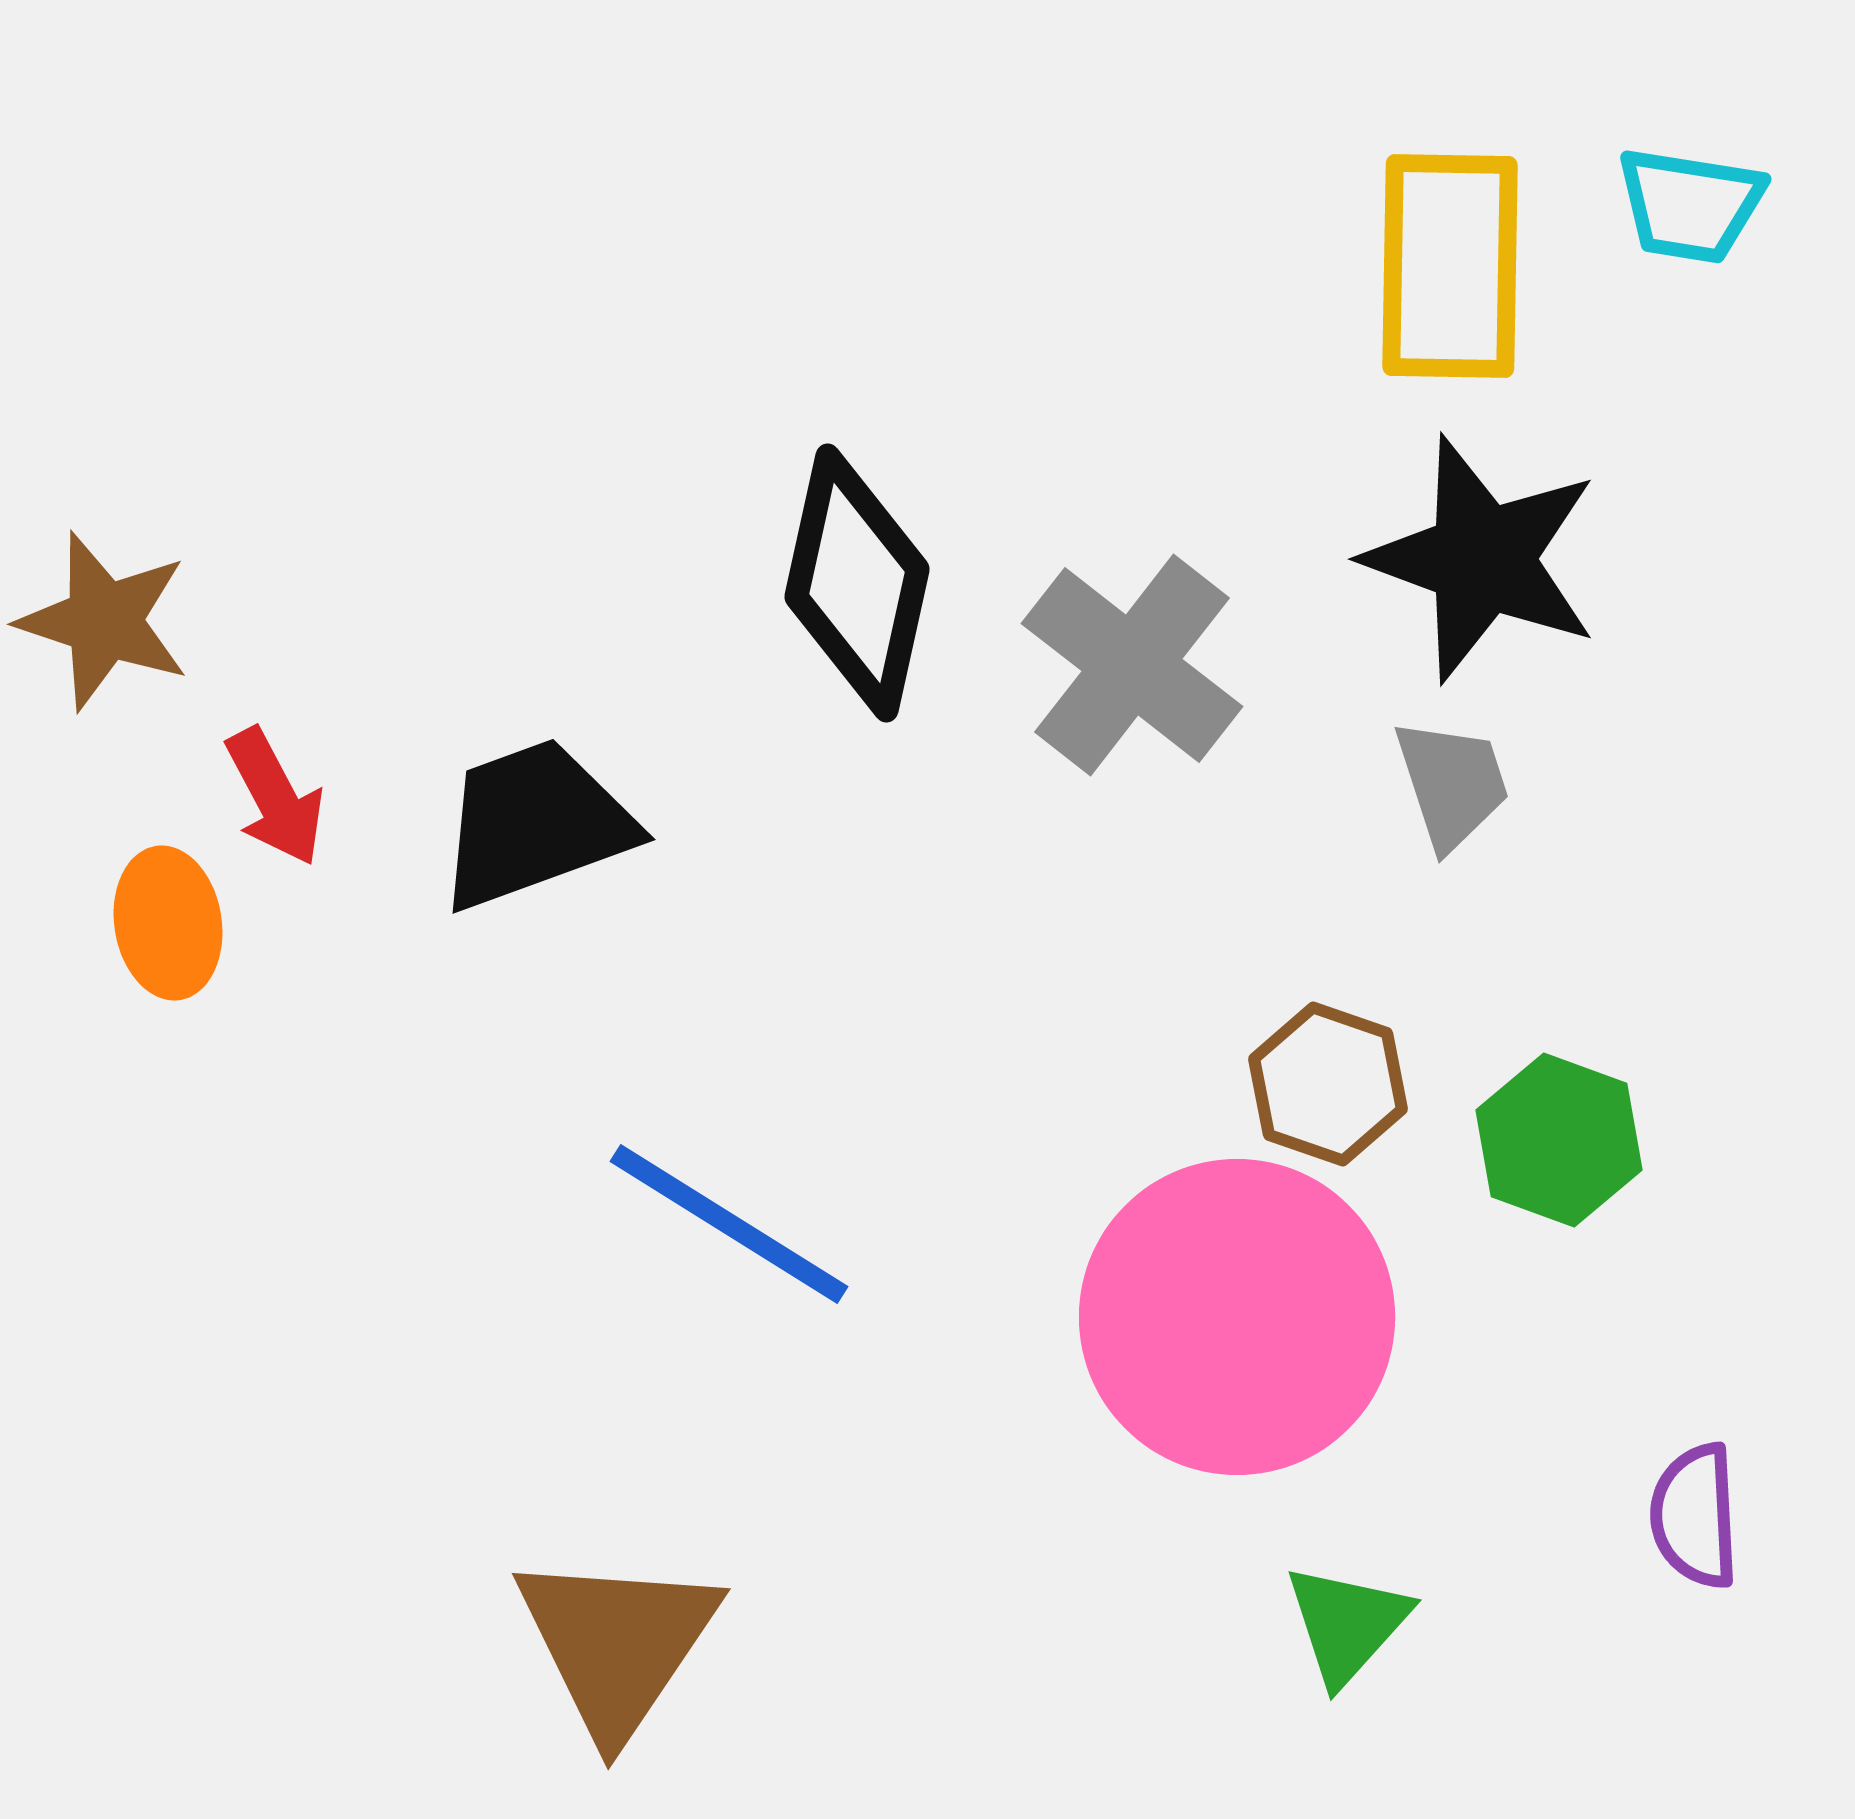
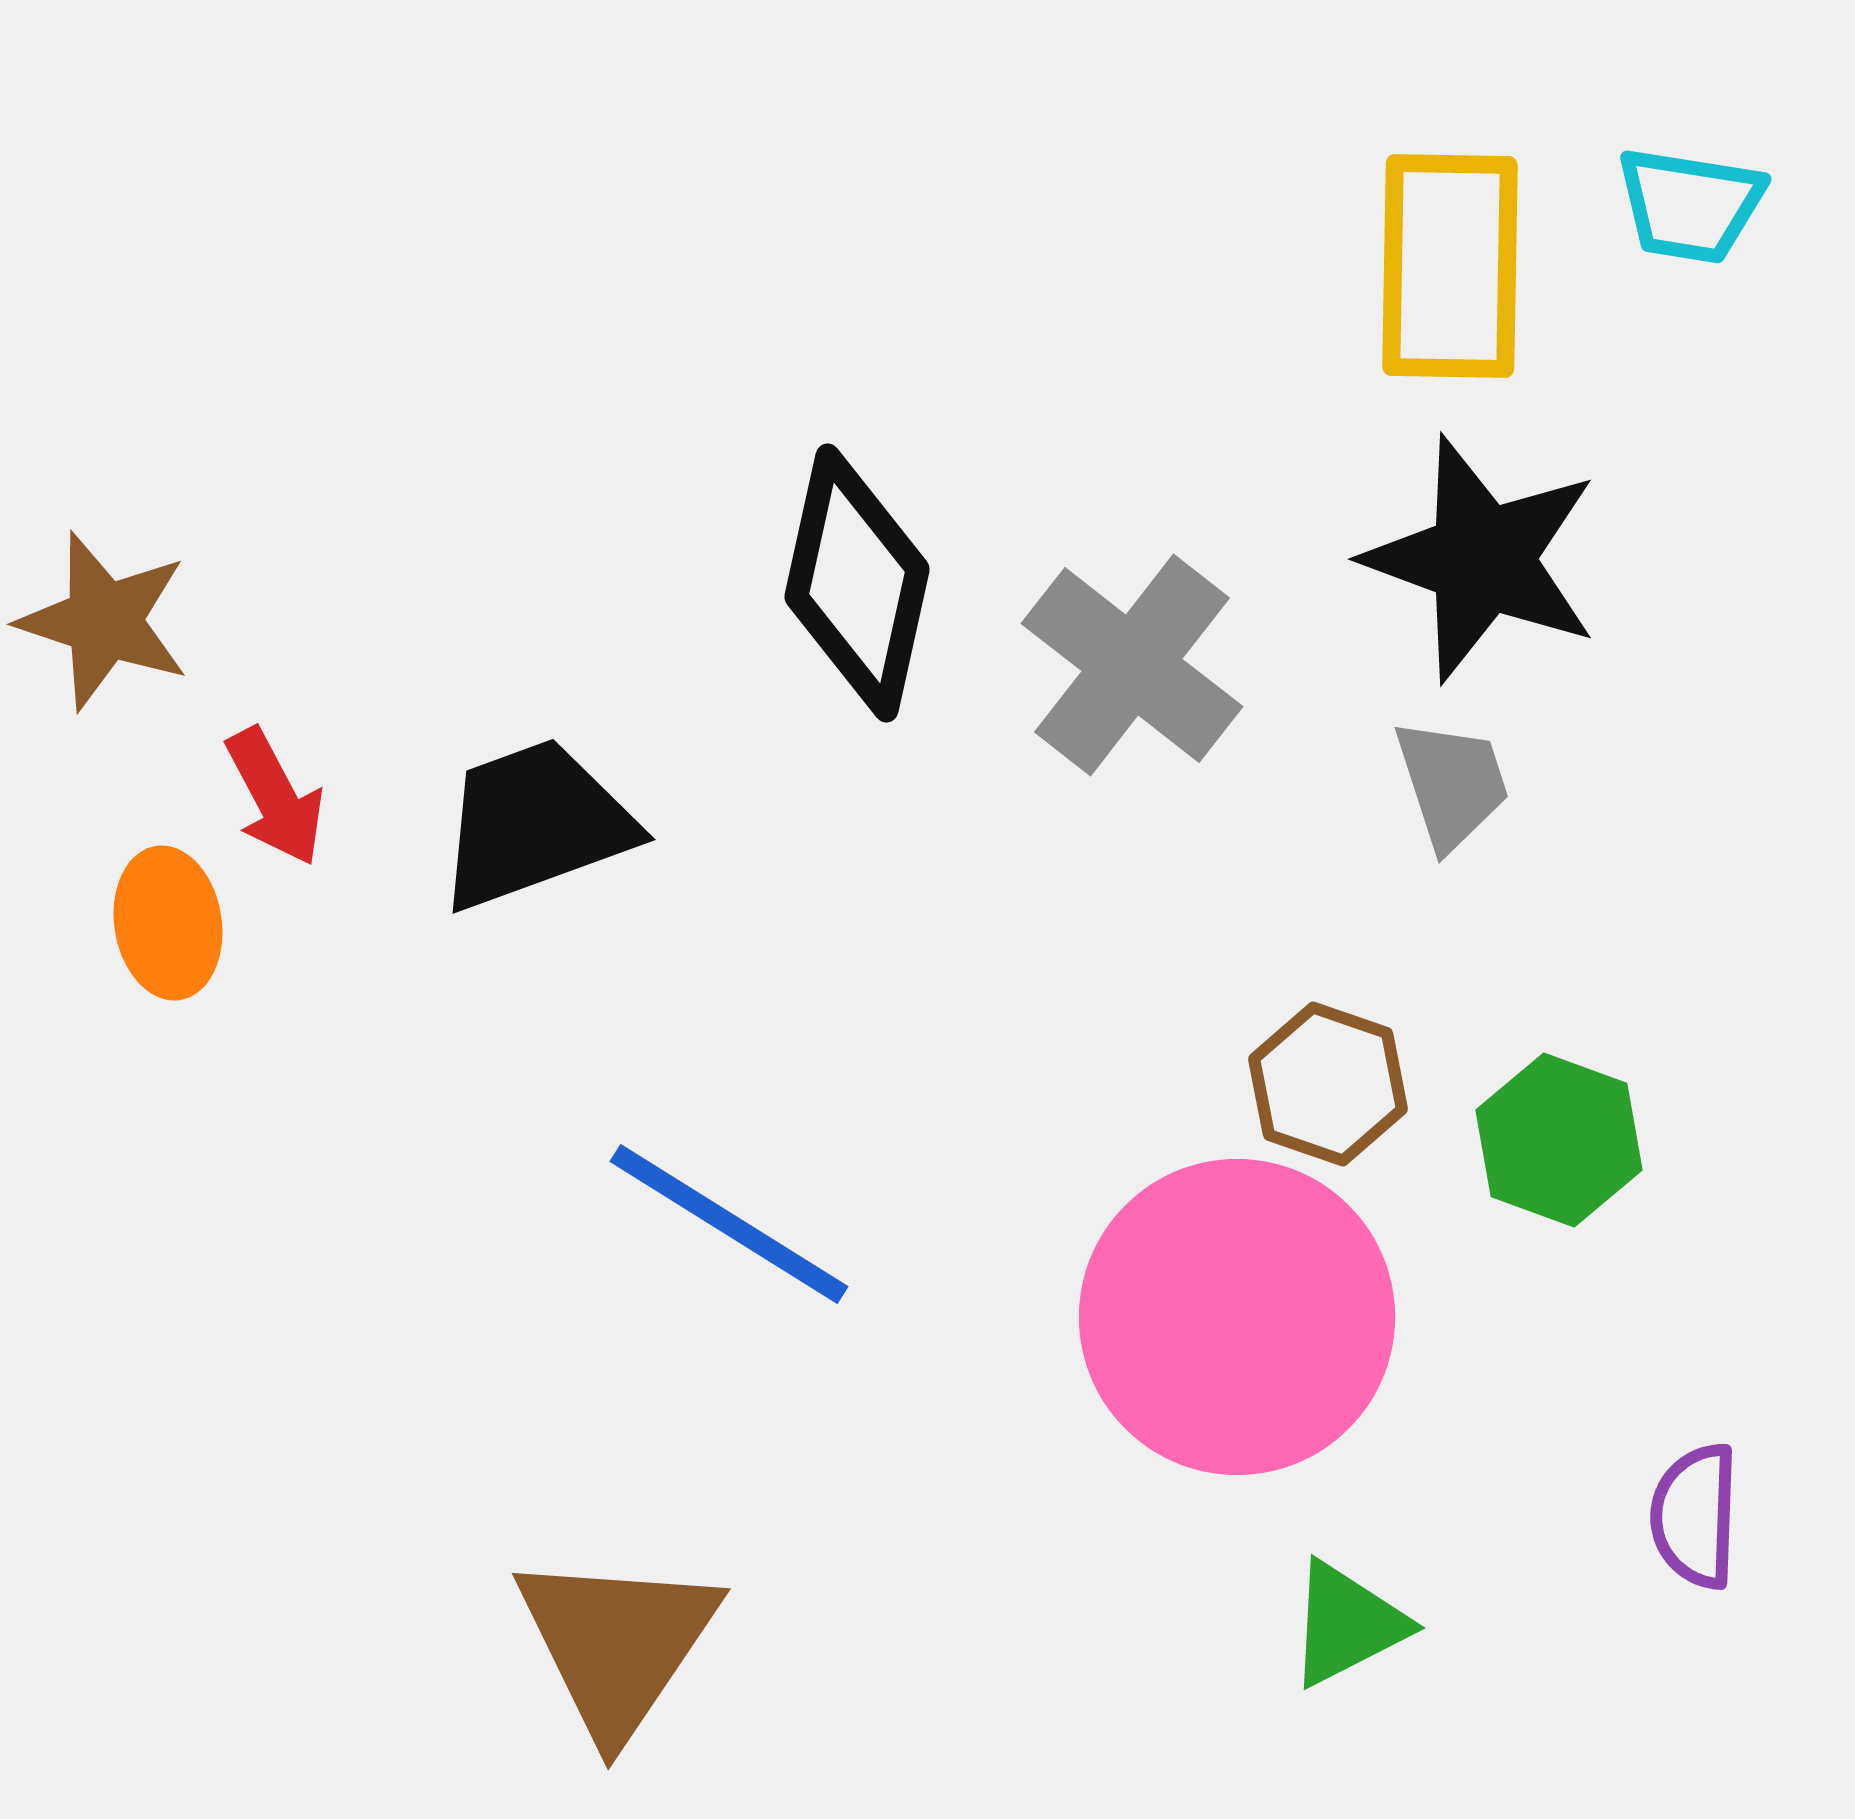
purple semicircle: rotated 5 degrees clockwise
green triangle: rotated 21 degrees clockwise
